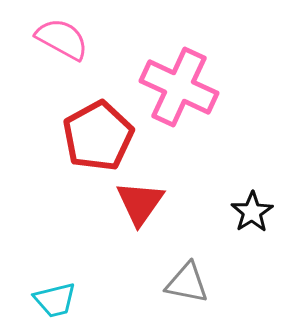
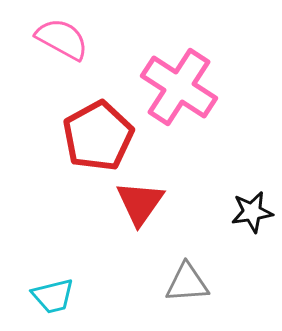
pink cross: rotated 8 degrees clockwise
black star: rotated 24 degrees clockwise
gray triangle: rotated 15 degrees counterclockwise
cyan trapezoid: moved 2 px left, 4 px up
